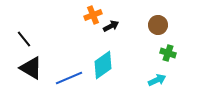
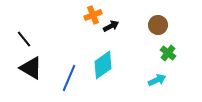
green cross: rotated 21 degrees clockwise
blue line: rotated 44 degrees counterclockwise
